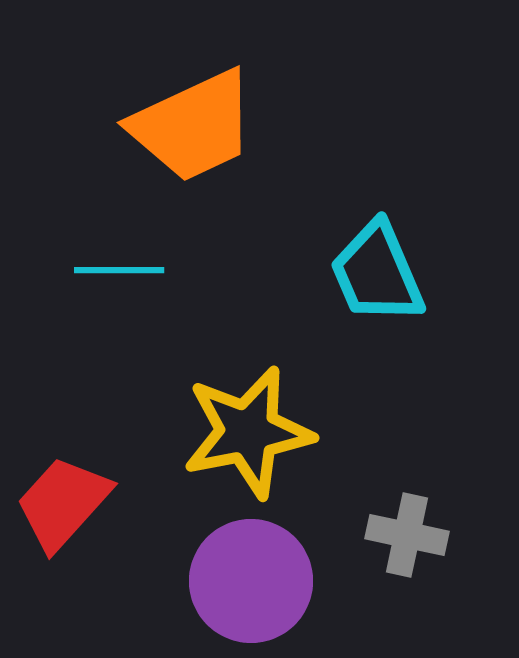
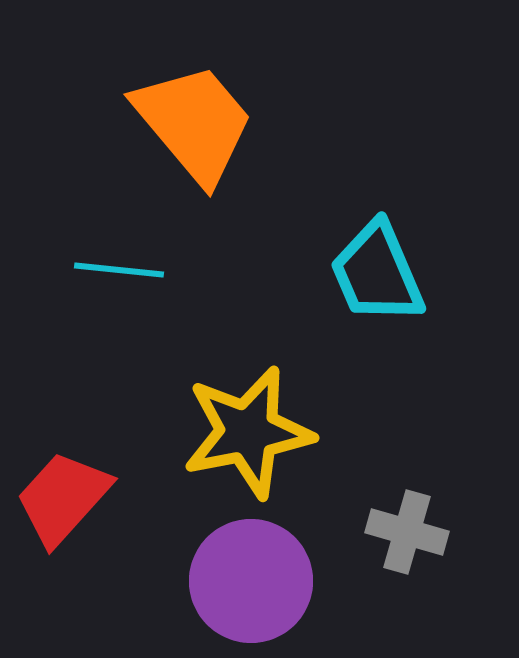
orange trapezoid: moved 1 px right, 3 px up; rotated 105 degrees counterclockwise
cyan line: rotated 6 degrees clockwise
red trapezoid: moved 5 px up
gray cross: moved 3 px up; rotated 4 degrees clockwise
